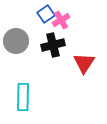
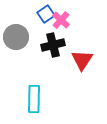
pink cross: rotated 18 degrees counterclockwise
gray circle: moved 4 px up
red triangle: moved 2 px left, 3 px up
cyan rectangle: moved 11 px right, 2 px down
